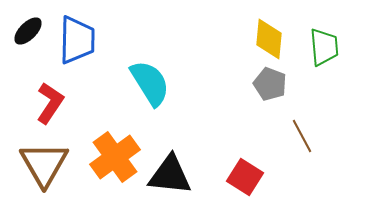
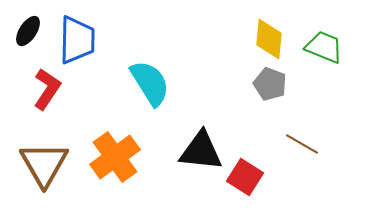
black ellipse: rotated 12 degrees counterclockwise
green trapezoid: rotated 63 degrees counterclockwise
red L-shape: moved 3 px left, 14 px up
brown line: moved 8 px down; rotated 32 degrees counterclockwise
black triangle: moved 31 px right, 24 px up
